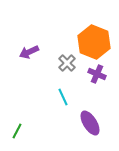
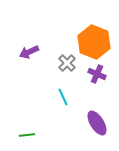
purple ellipse: moved 7 px right
green line: moved 10 px right, 4 px down; rotated 56 degrees clockwise
